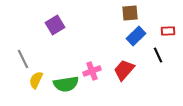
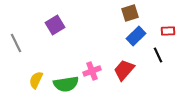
brown square: rotated 12 degrees counterclockwise
gray line: moved 7 px left, 16 px up
